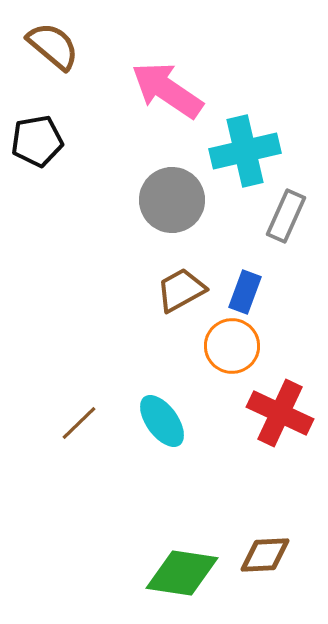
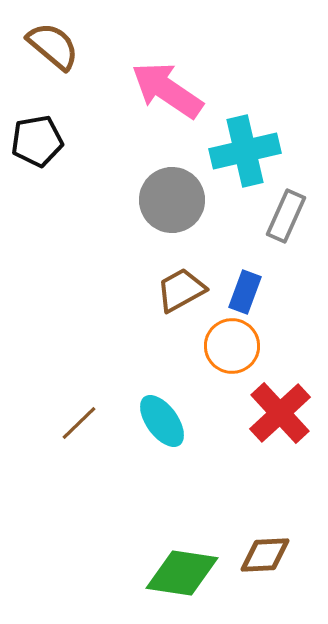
red cross: rotated 22 degrees clockwise
